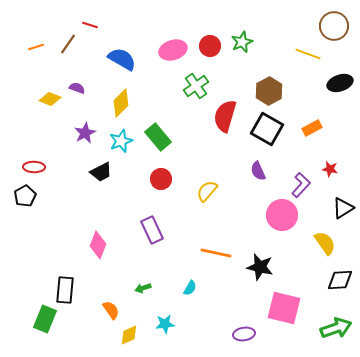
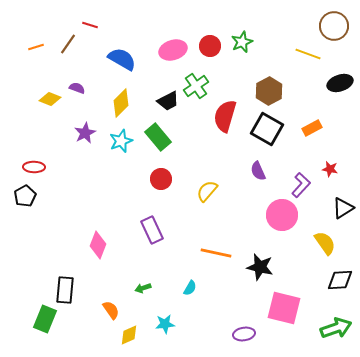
black trapezoid at (101, 172): moved 67 px right, 71 px up
